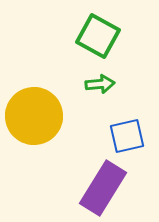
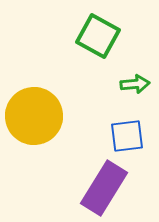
green arrow: moved 35 px right
blue square: rotated 6 degrees clockwise
purple rectangle: moved 1 px right
